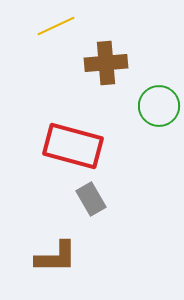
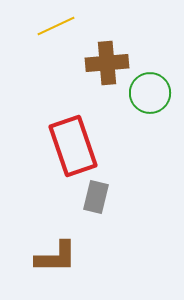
brown cross: moved 1 px right
green circle: moved 9 px left, 13 px up
red rectangle: rotated 56 degrees clockwise
gray rectangle: moved 5 px right, 2 px up; rotated 44 degrees clockwise
